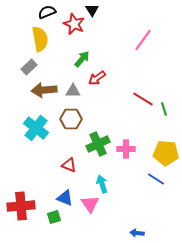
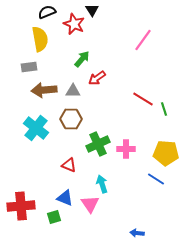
gray rectangle: rotated 35 degrees clockwise
